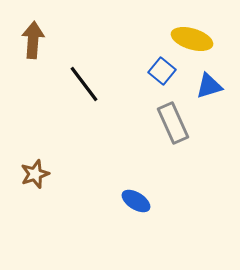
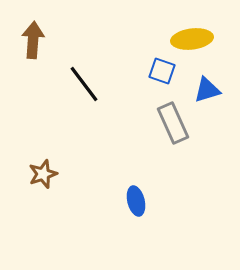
yellow ellipse: rotated 24 degrees counterclockwise
blue square: rotated 20 degrees counterclockwise
blue triangle: moved 2 px left, 4 px down
brown star: moved 8 px right
blue ellipse: rotated 44 degrees clockwise
